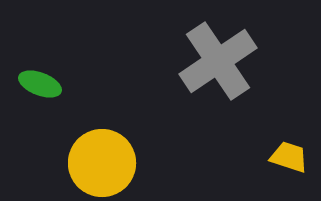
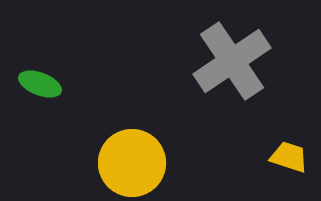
gray cross: moved 14 px right
yellow circle: moved 30 px right
